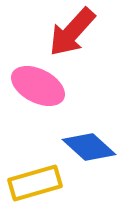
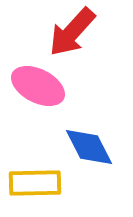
blue diamond: rotated 20 degrees clockwise
yellow rectangle: rotated 15 degrees clockwise
